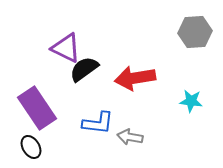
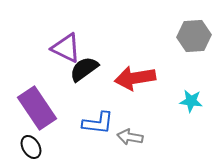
gray hexagon: moved 1 px left, 4 px down
